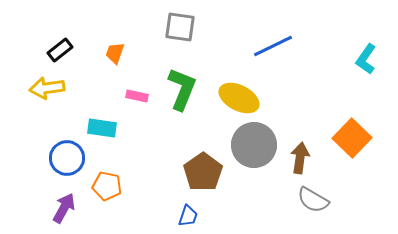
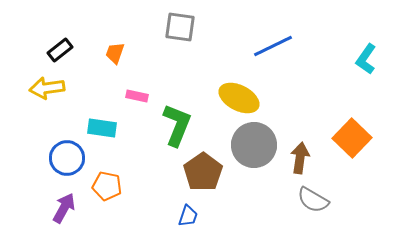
green L-shape: moved 5 px left, 36 px down
